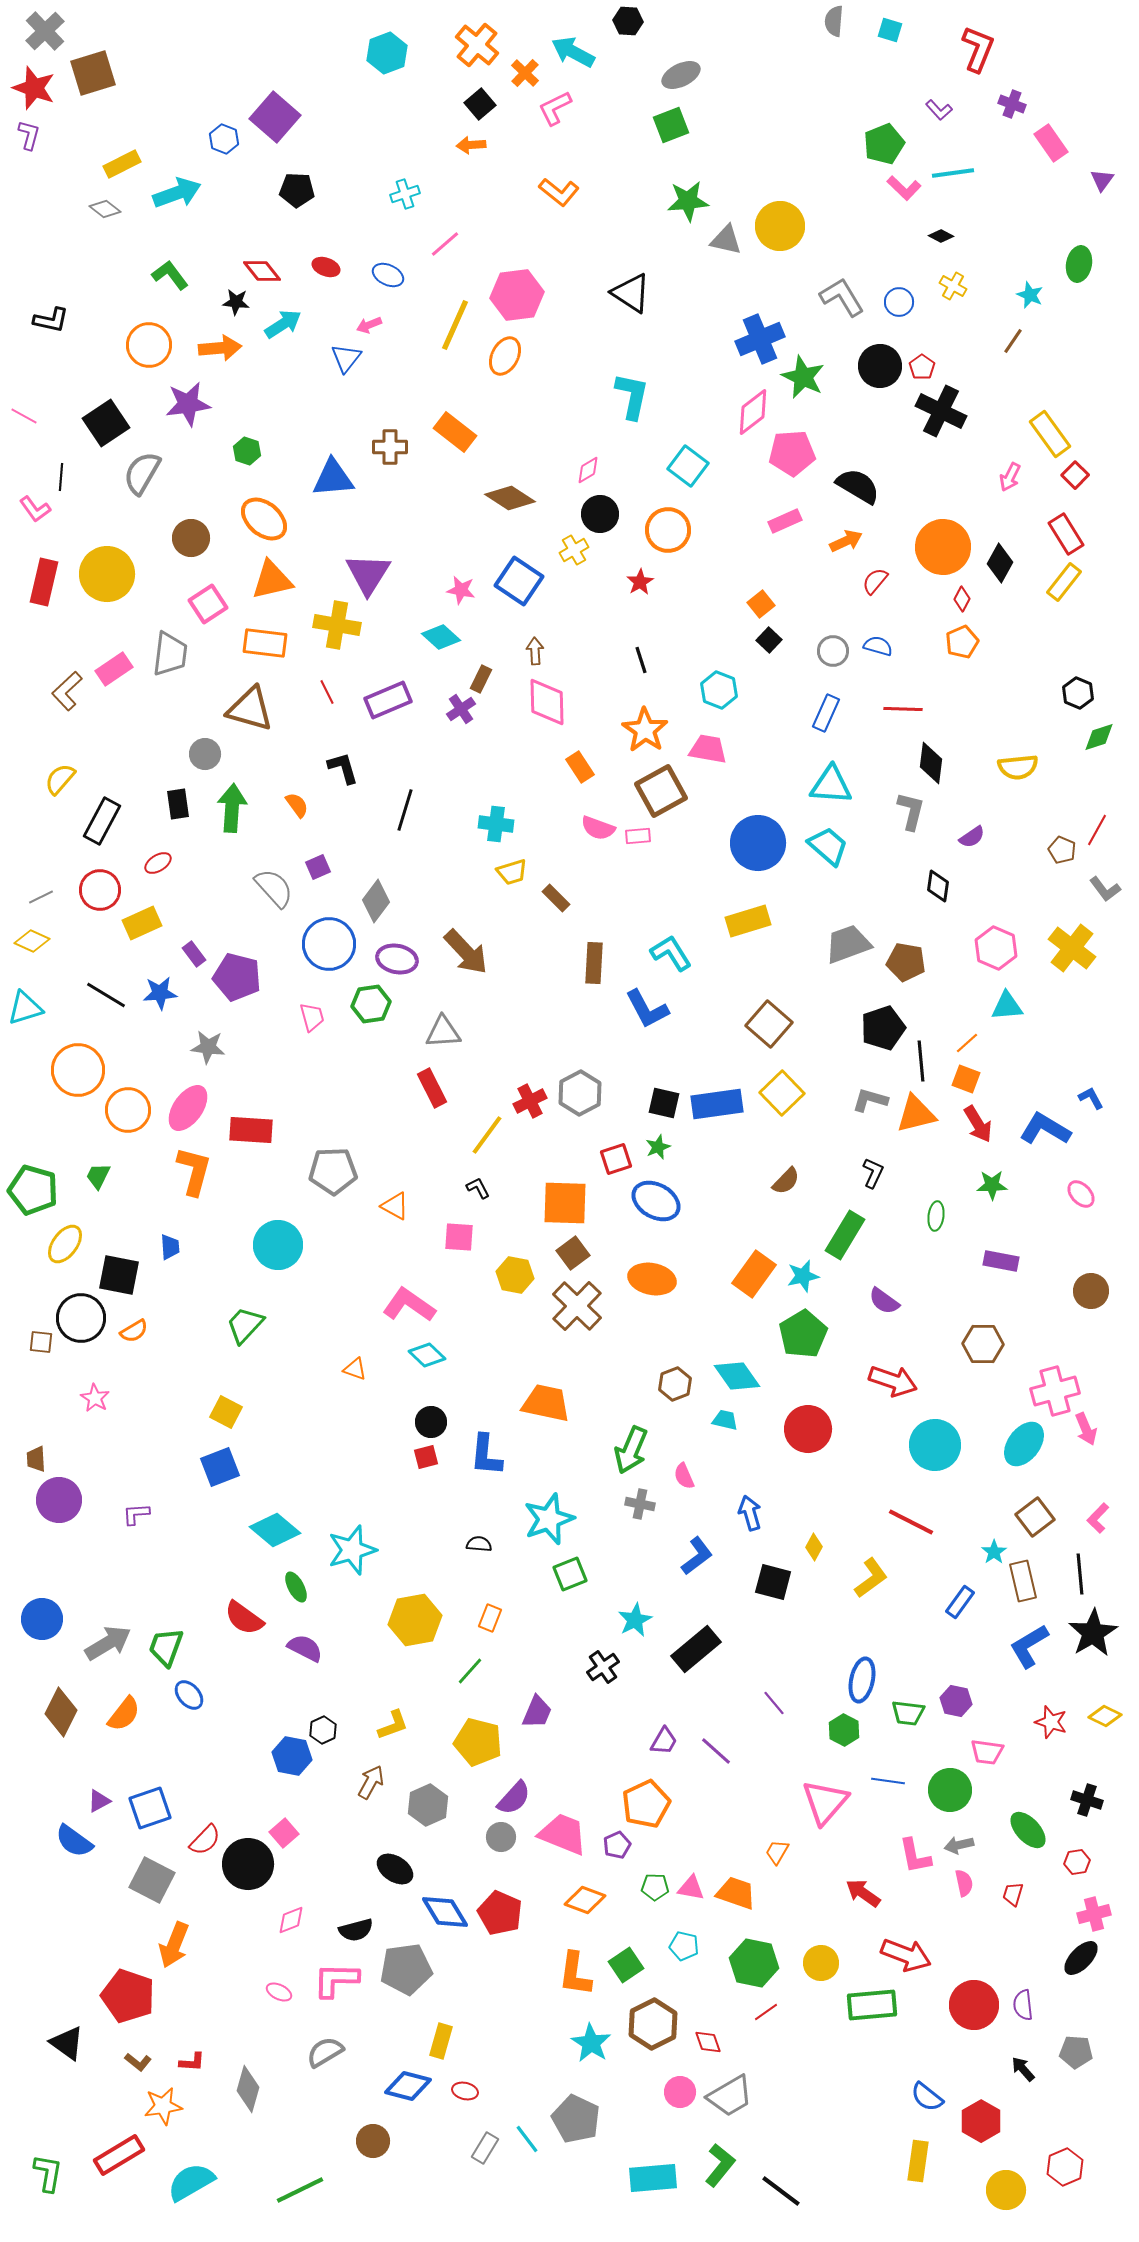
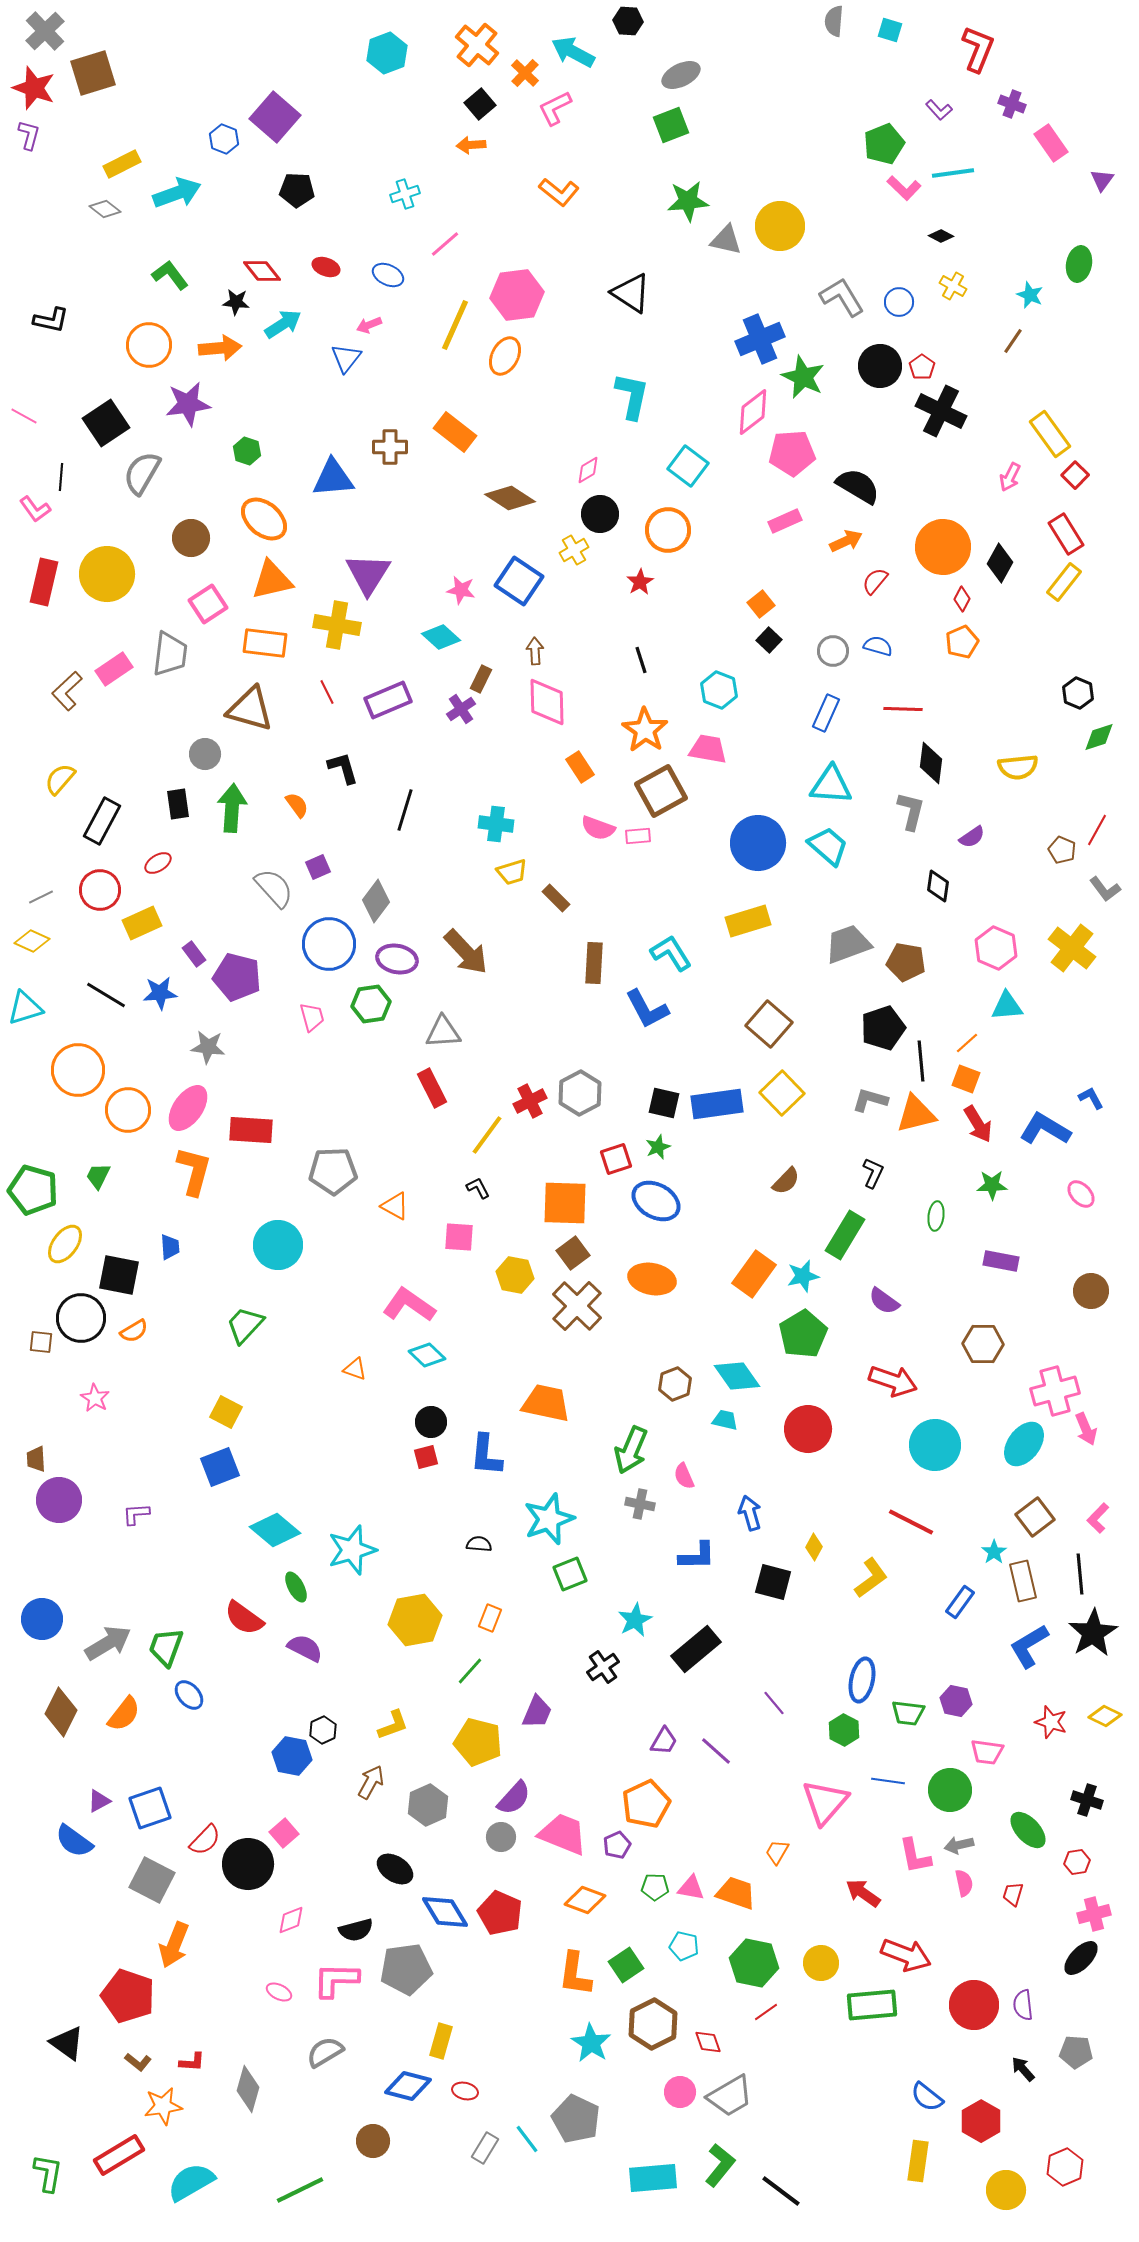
blue L-shape at (697, 1556): rotated 36 degrees clockwise
